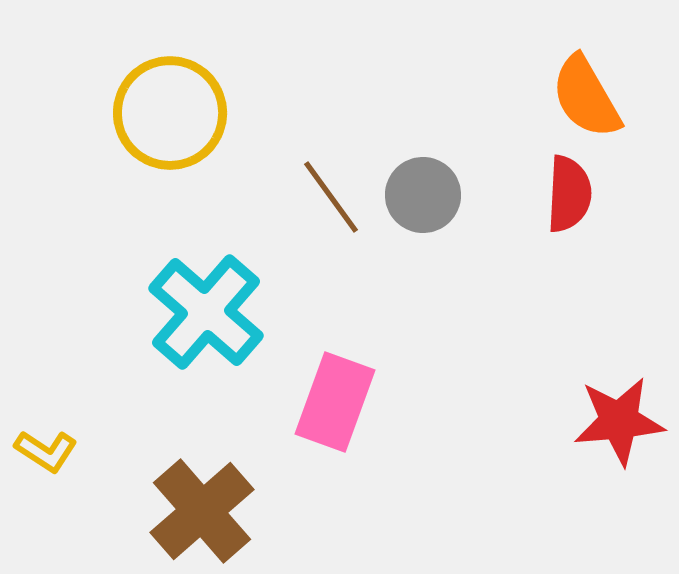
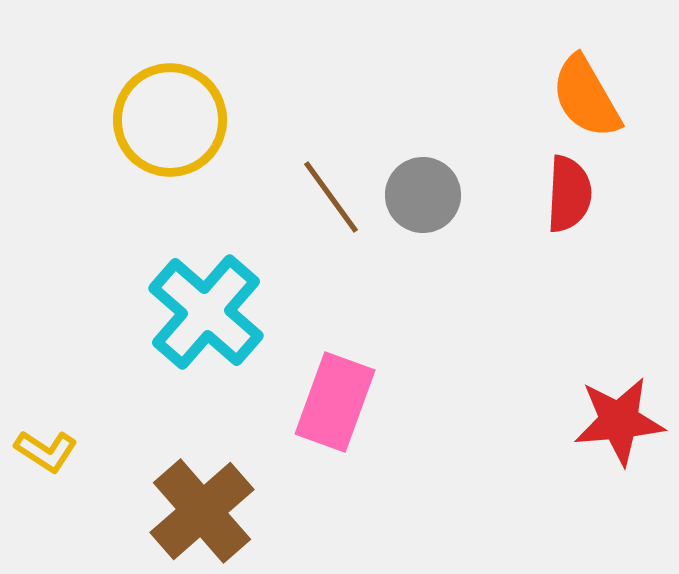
yellow circle: moved 7 px down
